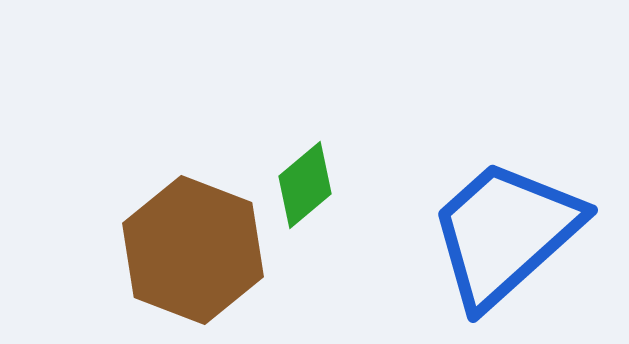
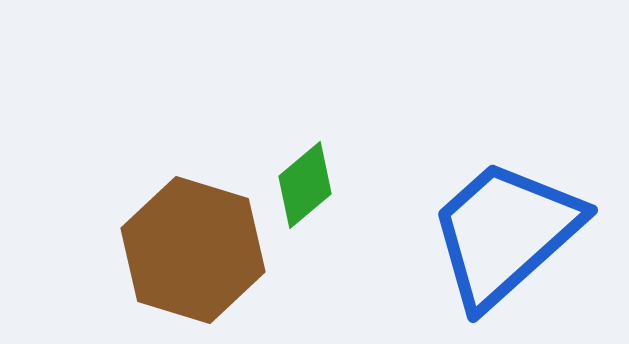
brown hexagon: rotated 4 degrees counterclockwise
